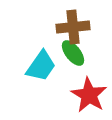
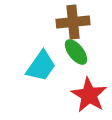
brown cross: moved 5 px up
green ellipse: moved 3 px right, 1 px up
